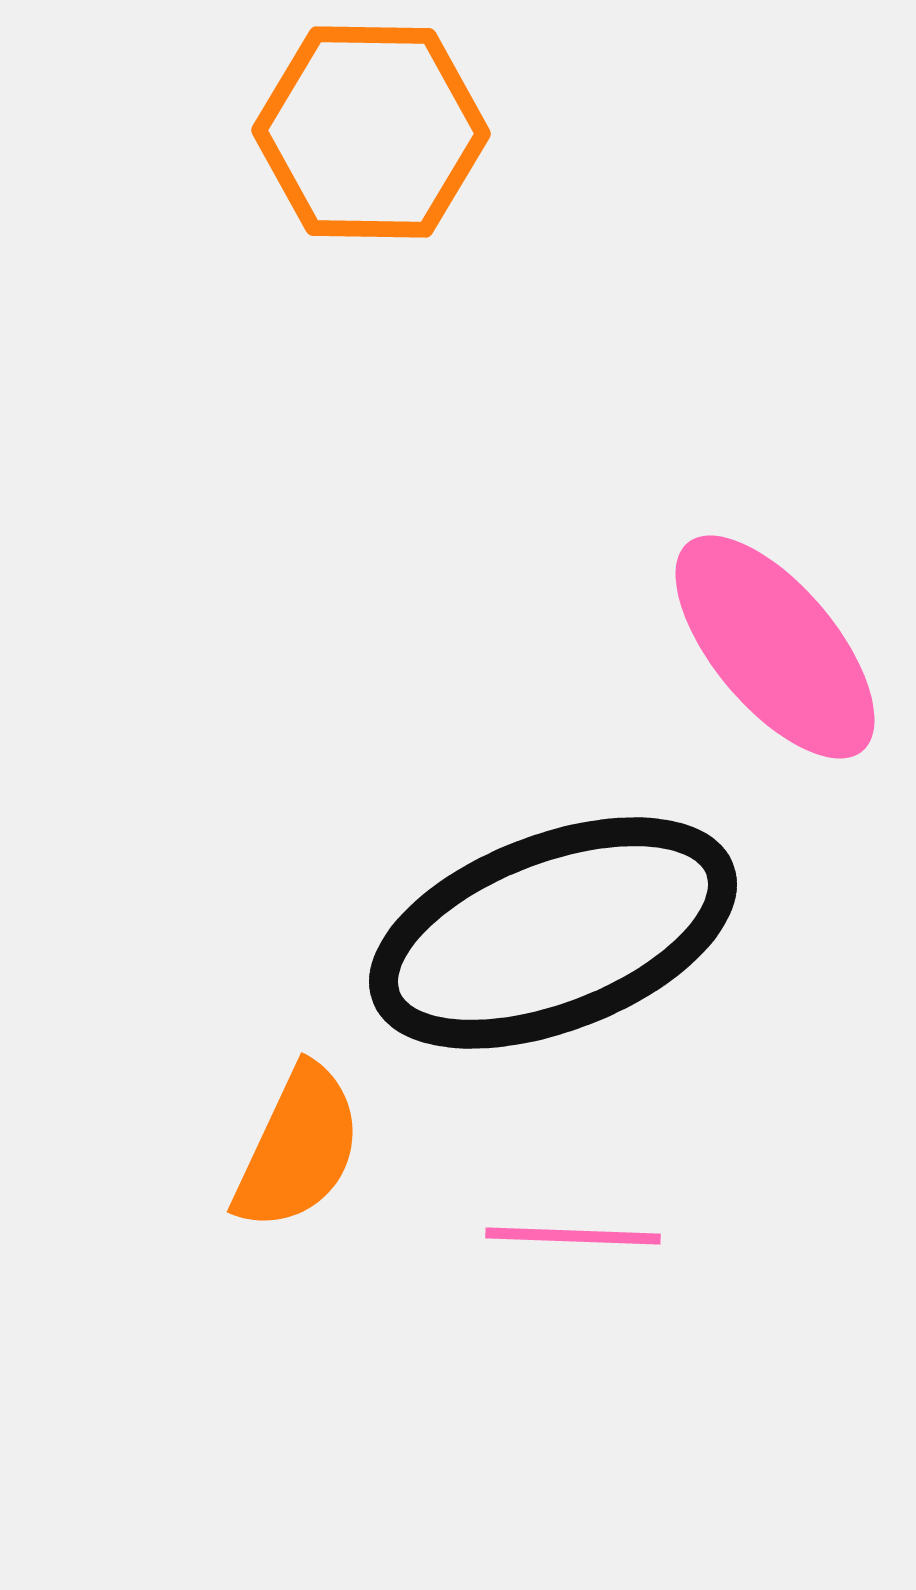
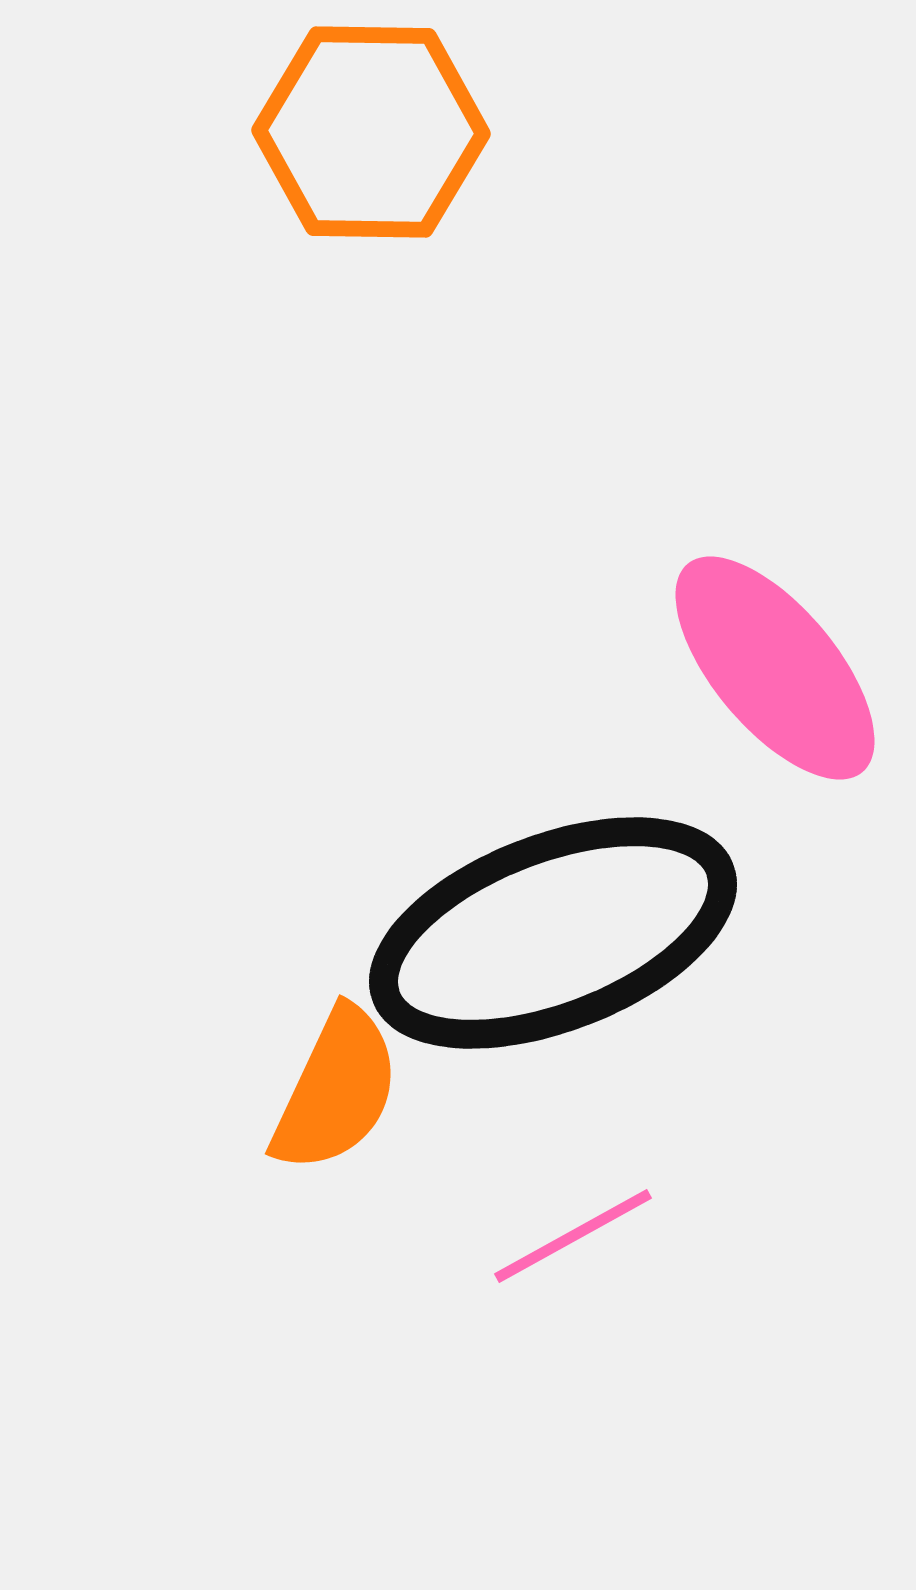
pink ellipse: moved 21 px down
orange semicircle: moved 38 px right, 58 px up
pink line: rotated 31 degrees counterclockwise
